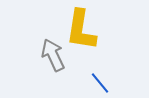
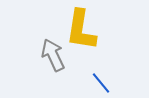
blue line: moved 1 px right
